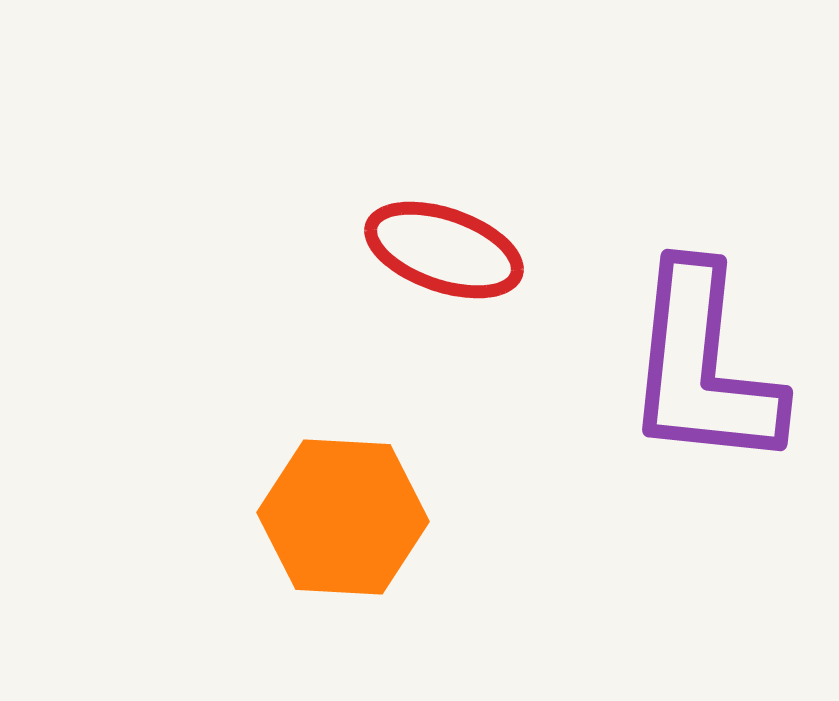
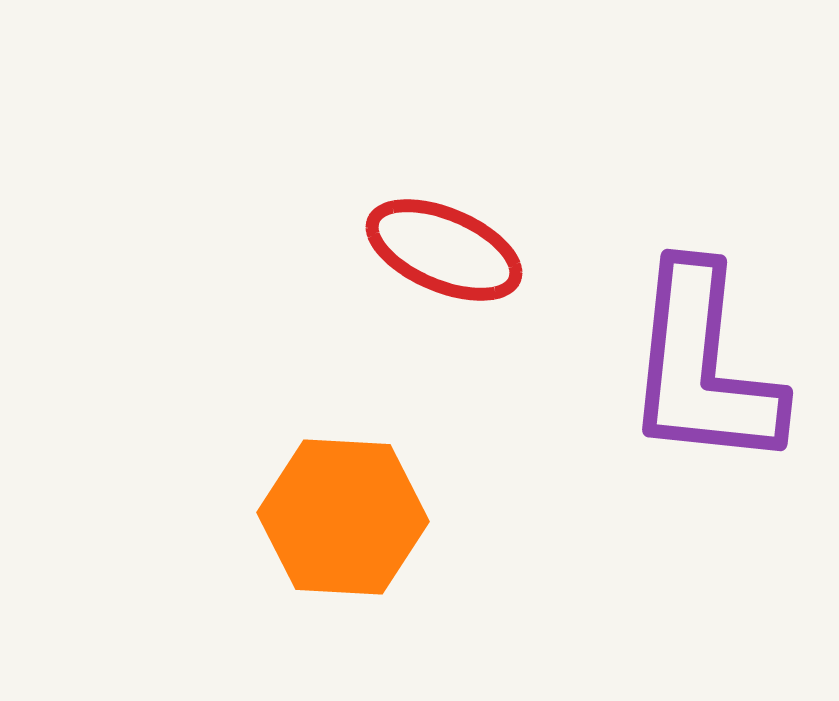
red ellipse: rotated 4 degrees clockwise
